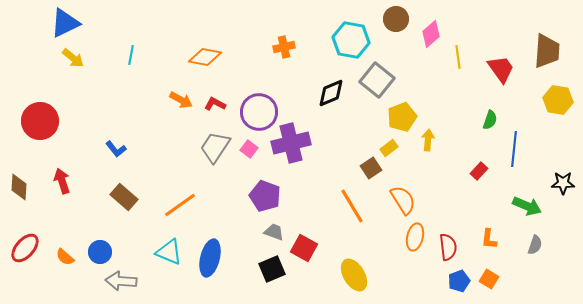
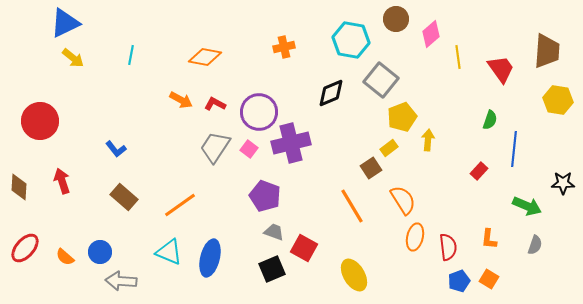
gray square at (377, 80): moved 4 px right
